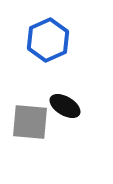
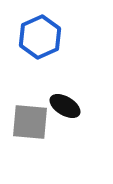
blue hexagon: moved 8 px left, 3 px up
